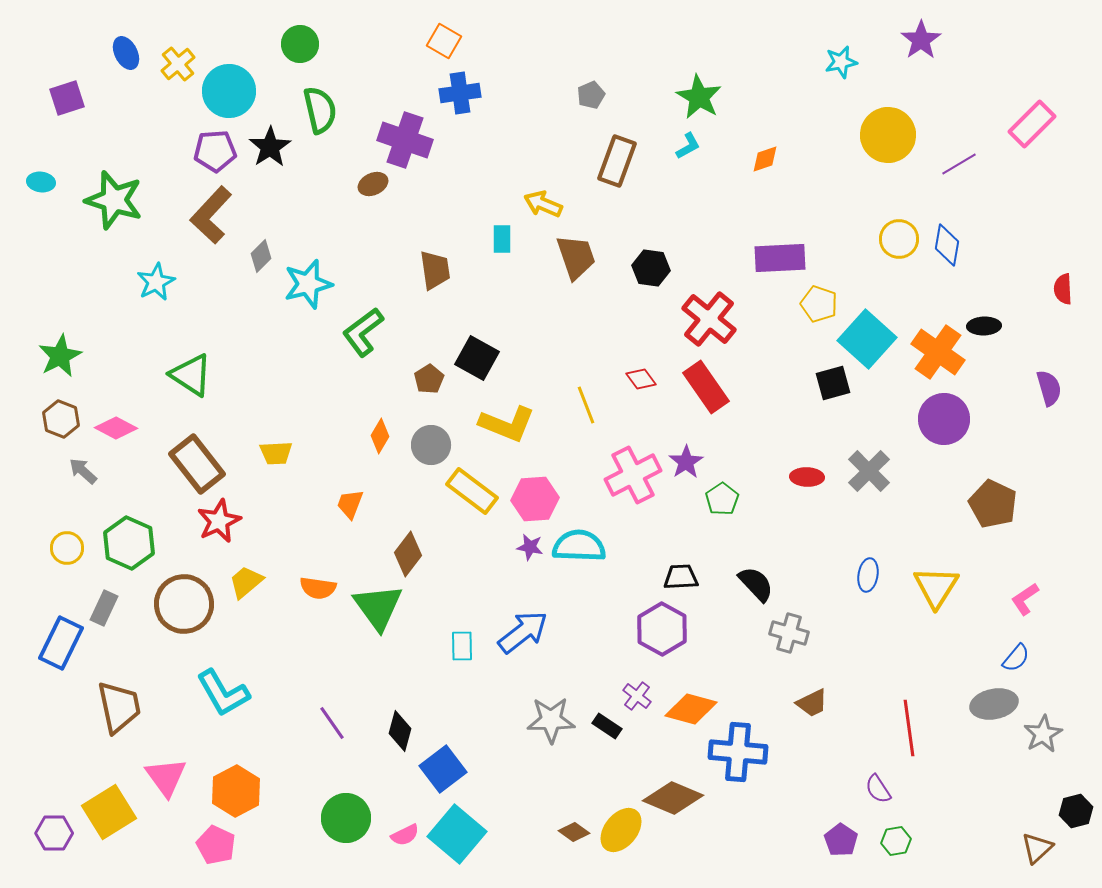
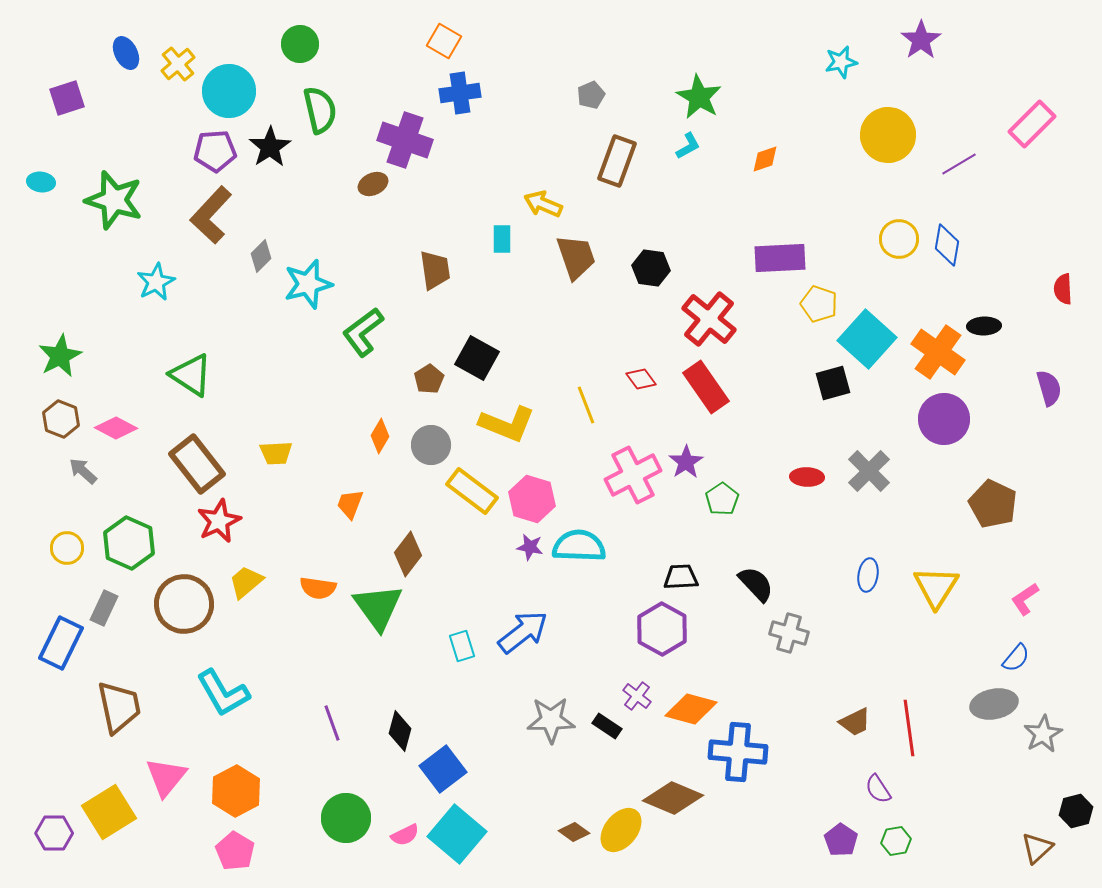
pink hexagon at (535, 499): moved 3 px left; rotated 21 degrees clockwise
cyan rectangle at (462, 646): rotated 16 degrees counterclockwise
brown trapezoid at (812, 703): moved 43 px right, 19 px down
purple line at (332, 723): rotated 15 degrees clockwise
pink triangle at (166, 777): rotated 15 degrees clockwise
pink pentagon at (216, 845): moved 19 px right, 6 px down; rotated 6 degrees clockwise
